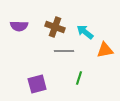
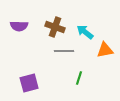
purple square: moved 8 px left, 1 px up
